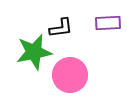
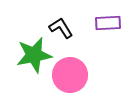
black L-shape: rotated 115 degrees counterclockwise
green star: moved 3 px down
